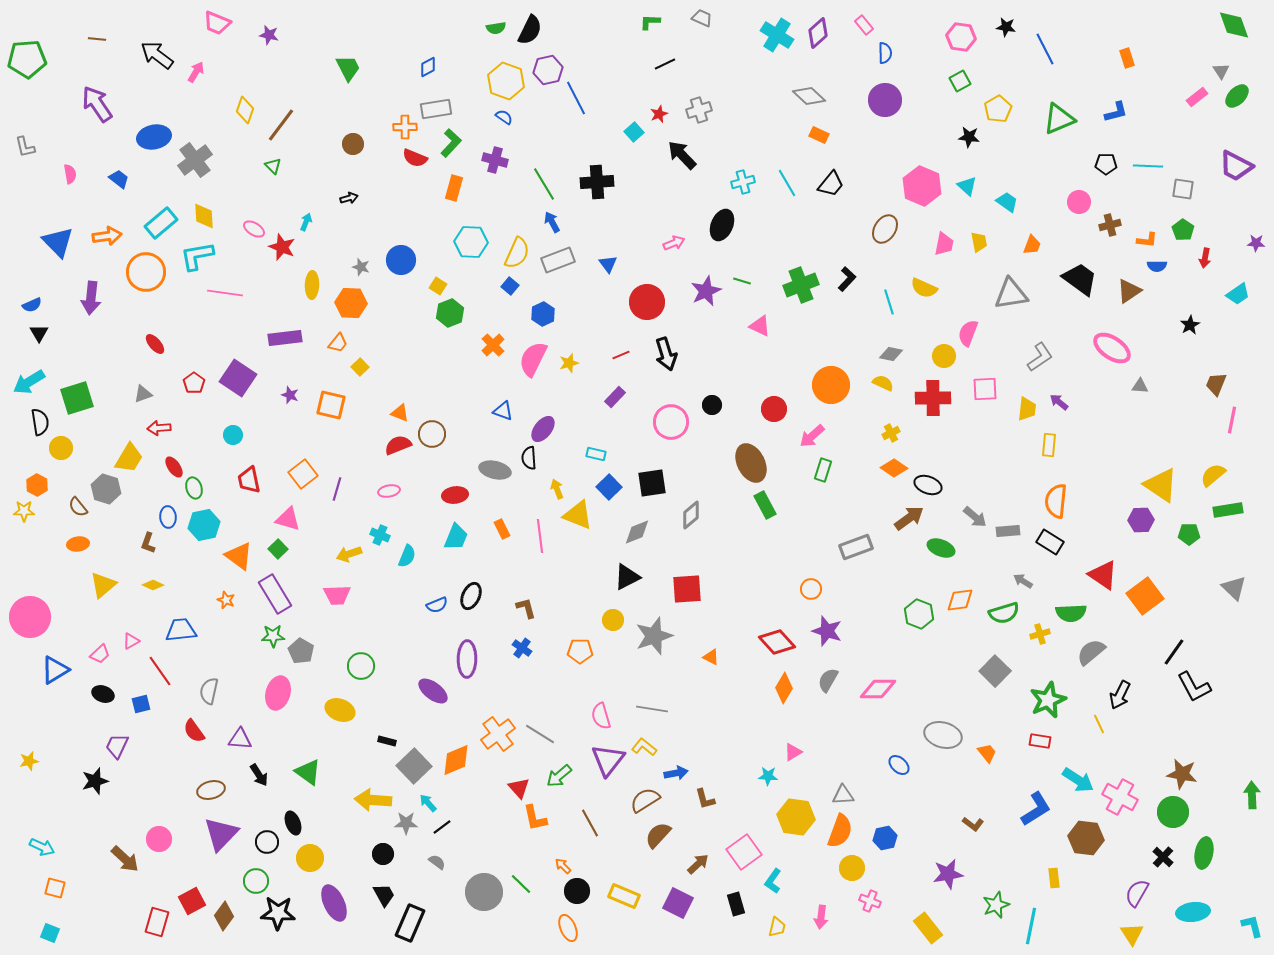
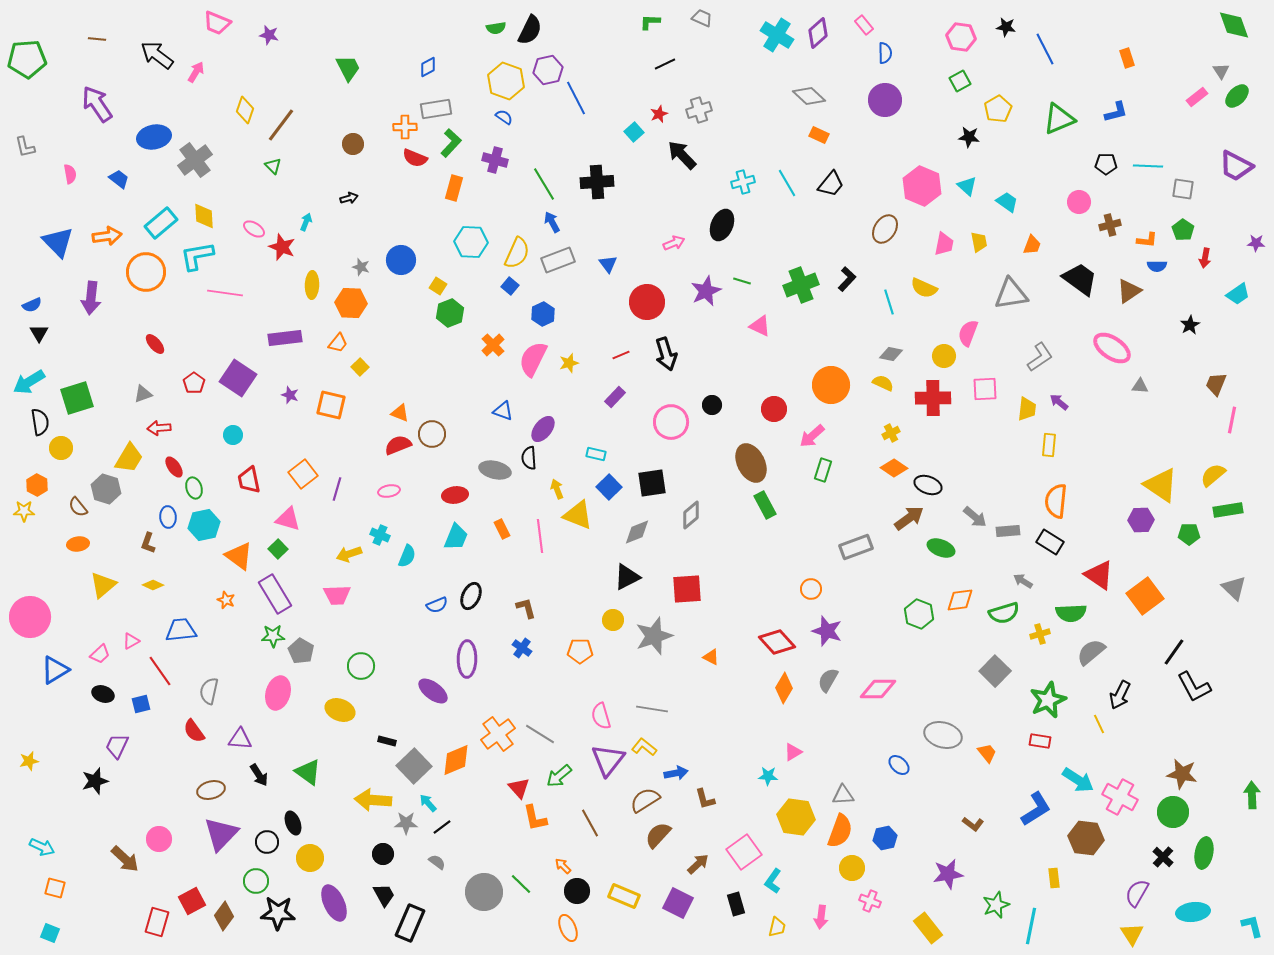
red triangle at (1103, 575): moved 4 px left
